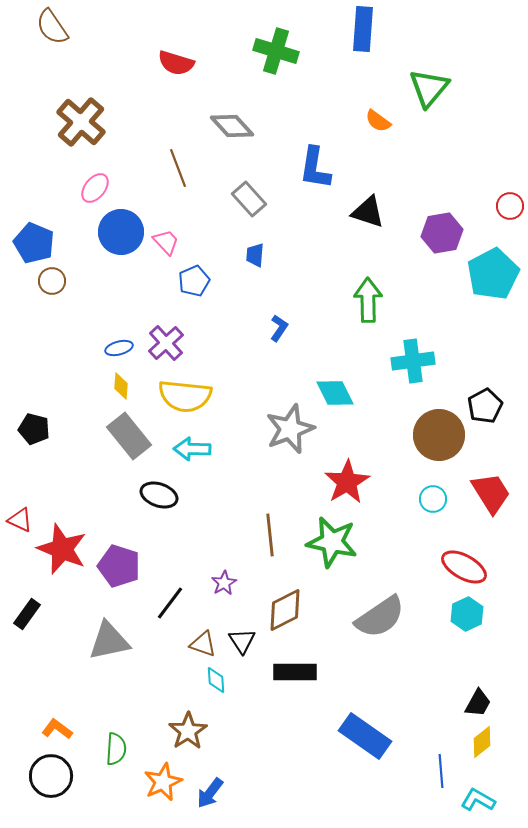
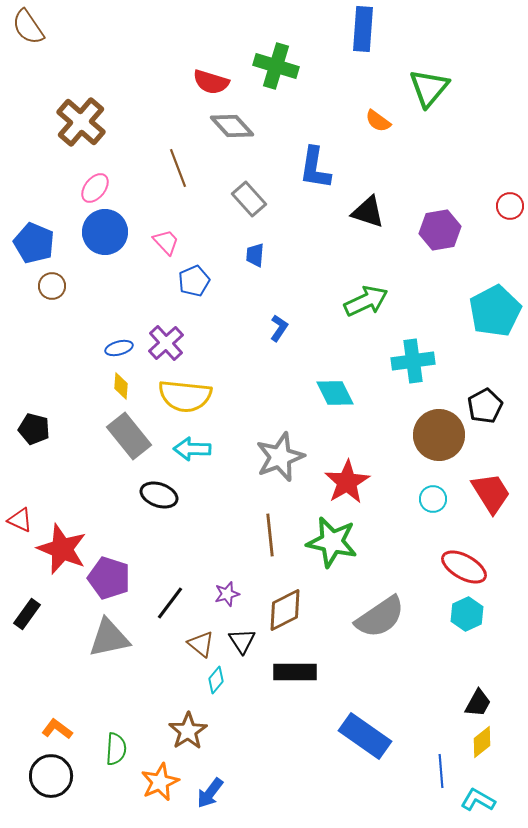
brown semicircle at (52, 27): moved 24 px left
green cross at (276, 51): moved 15 px down
red semicircle at (176, 63): moved 35 px right, 19 px down
blue circle at (121, 232): moved 16 px left
purple hexagon at (442, 233): moved 2 px left, 3 px up
cyan pentagon at (493, 274): moved 2 px right, 37 px down
brown circle at (52, 281): moved 5 px down
green arrow at (368, 300): moved 2 px left, 1 px down; rotated 66 degrees clockwise
gray star at (290, 429): moved 10 px left, 28 px down
purple pentagon at (119, 566): moved 10 px left, 12 px down
purple star at (224, 583): moved 3 px right, 11 px down; rotated 15 degrees clockwise
gray triangle at (109, 641): moved 3 px up
brown triangle at (203, 644): moved 2 px left; rotated 20 degrees clockwise
cyan diamond at (216, 680): rotated 44 degrees clockwise
orange star at (163, 782): moved 3 px left
